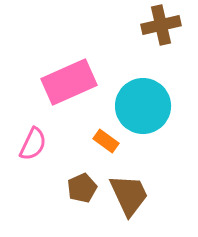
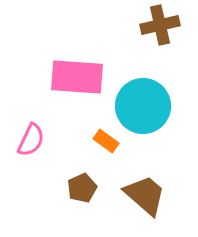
brown cross: moved 1 px left
pink rectangle: moved 8 px right, 5 px up; rotated 28 degrees clockwise
pink semicircle: moved 2 px left, 4 px up
brown trapezoid: moved 16 px right; rotated 24 degrees counterclockwise
